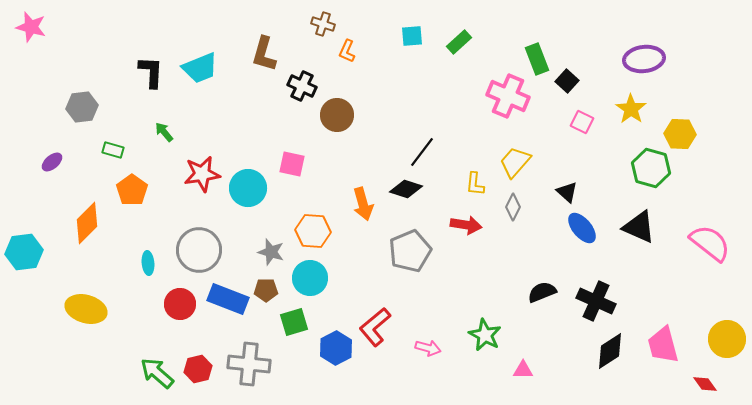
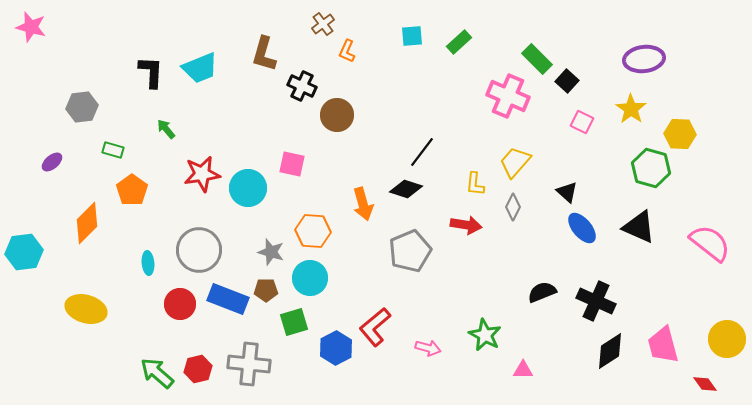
brown cross at (323, 24): rotated 35 degrees clockwise
green rectangle at (537, 59): rotated 24 degrees counterclockwise
green arrow at (164, 132): moved 2 px right, 3 px up
